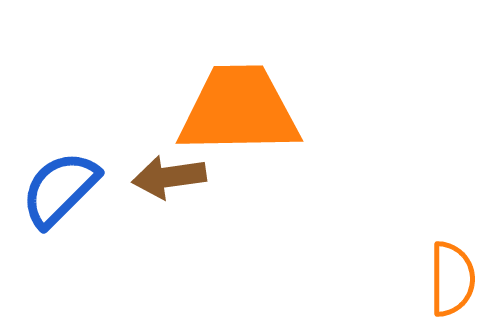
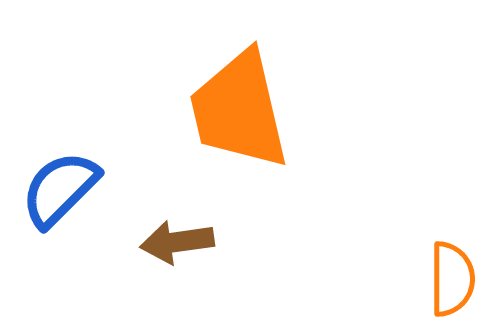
orange trapezoid: rotated 102 degrees counterclockwise
brown arrow: moved 8 px right, 65 px down
